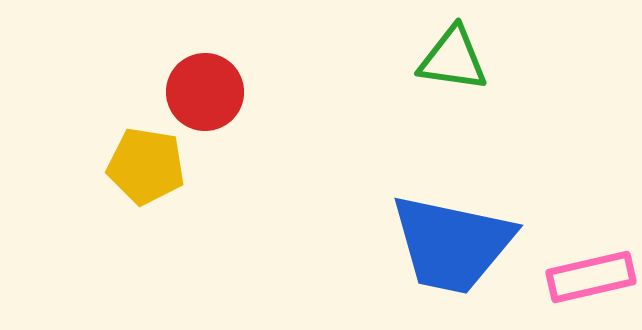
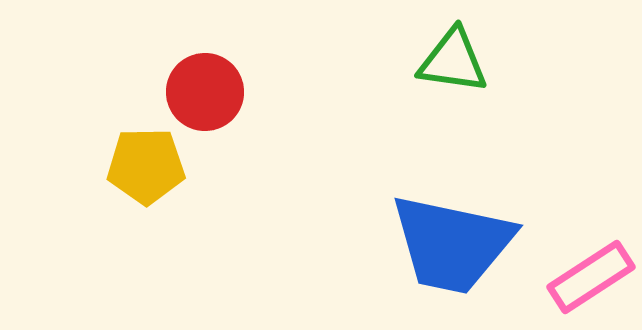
green triangle: moved 2 px down
yellow pentagon: rotated 10 degrees counterclockwise
pink rectangle: rotated 20 degrees counterclockwise
